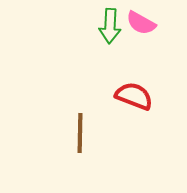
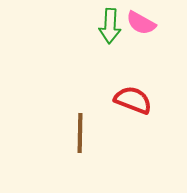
red semicircle: moved 1 px left, 4 px down
